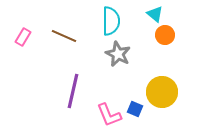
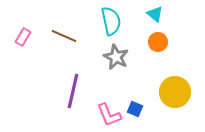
cyan semicircle: rotated 12 degrees counterclockwise
orange circle: moved 7 px left, 7 px down
gray star: moved 2 px left, 3 px down
yellow circle: moved 13 px right
